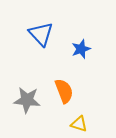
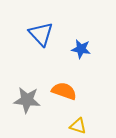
blue star: rotated 30 degrees clockwise
orange semicircle: rotated 50 degrees counterclockwise
yellow triangle: moved 1 px left, 2 px down
